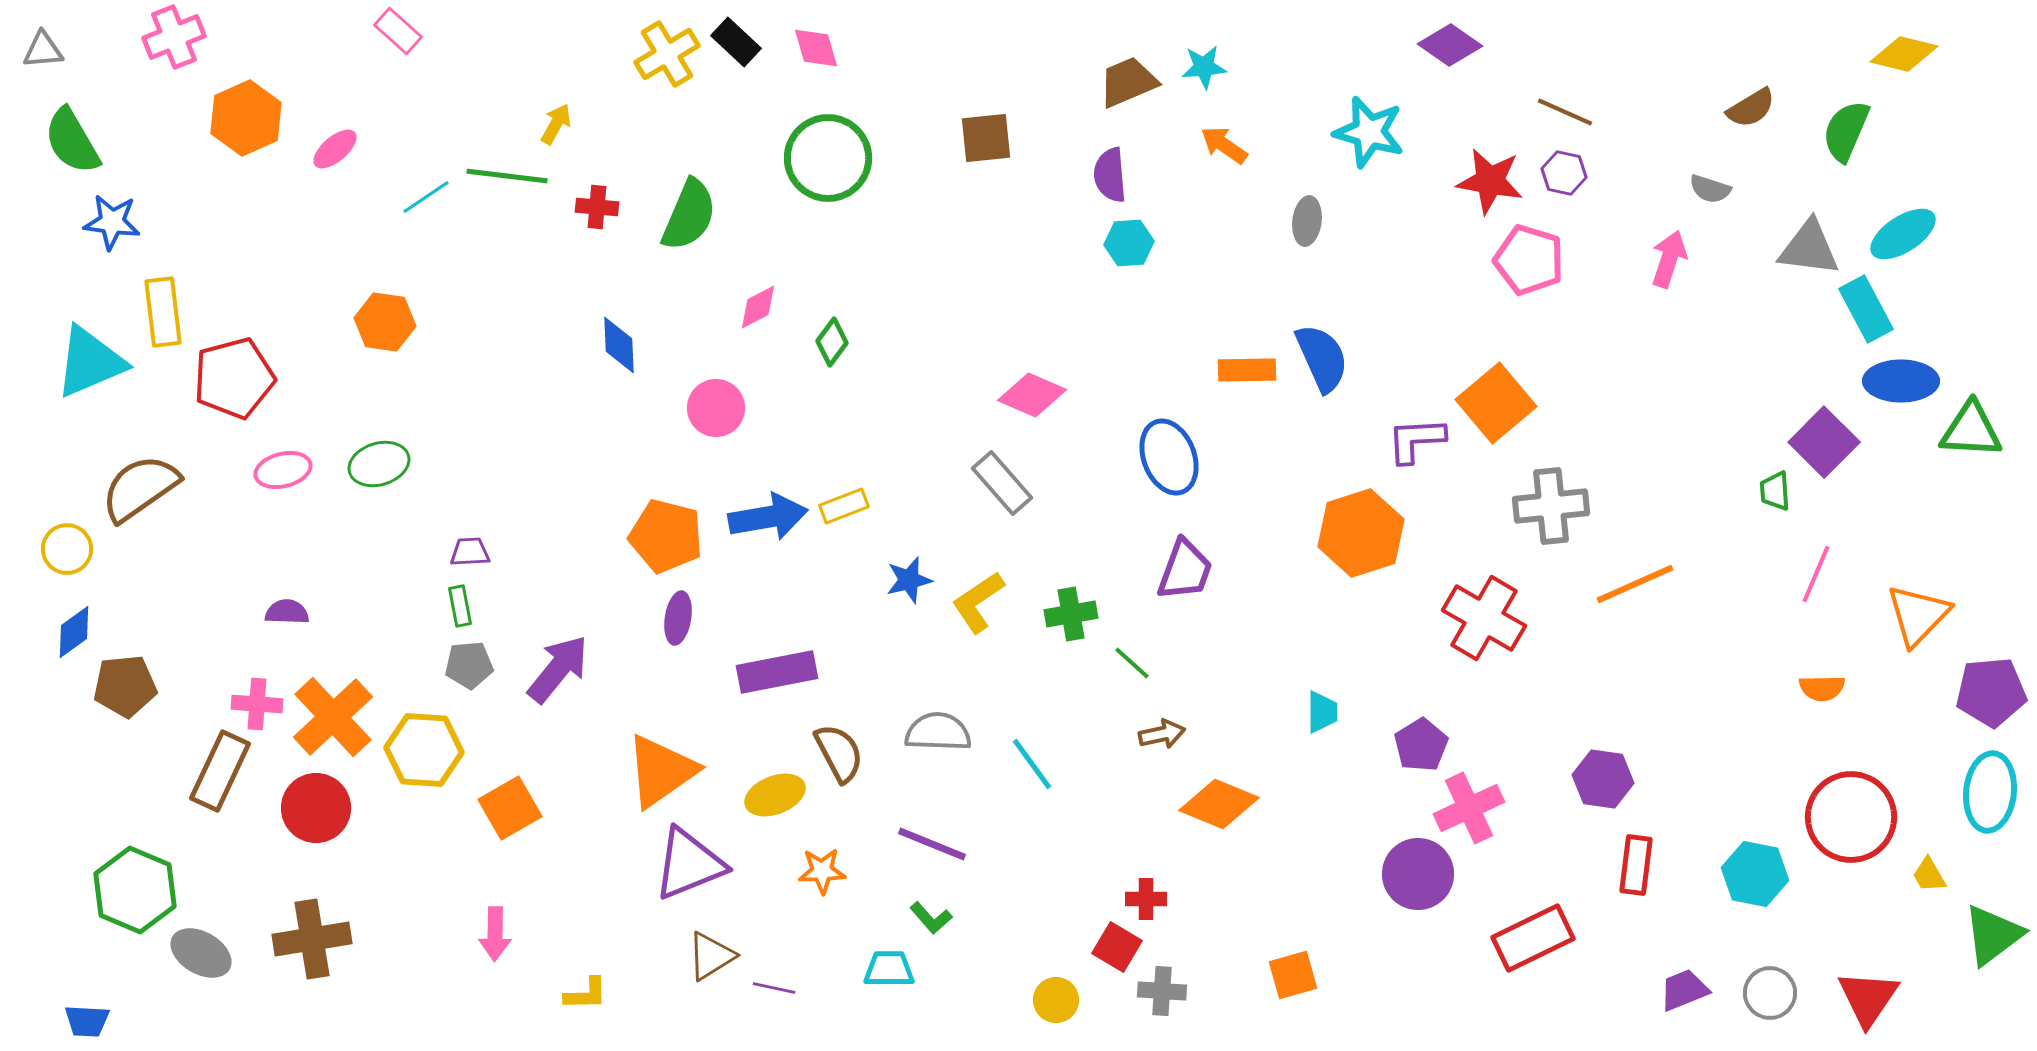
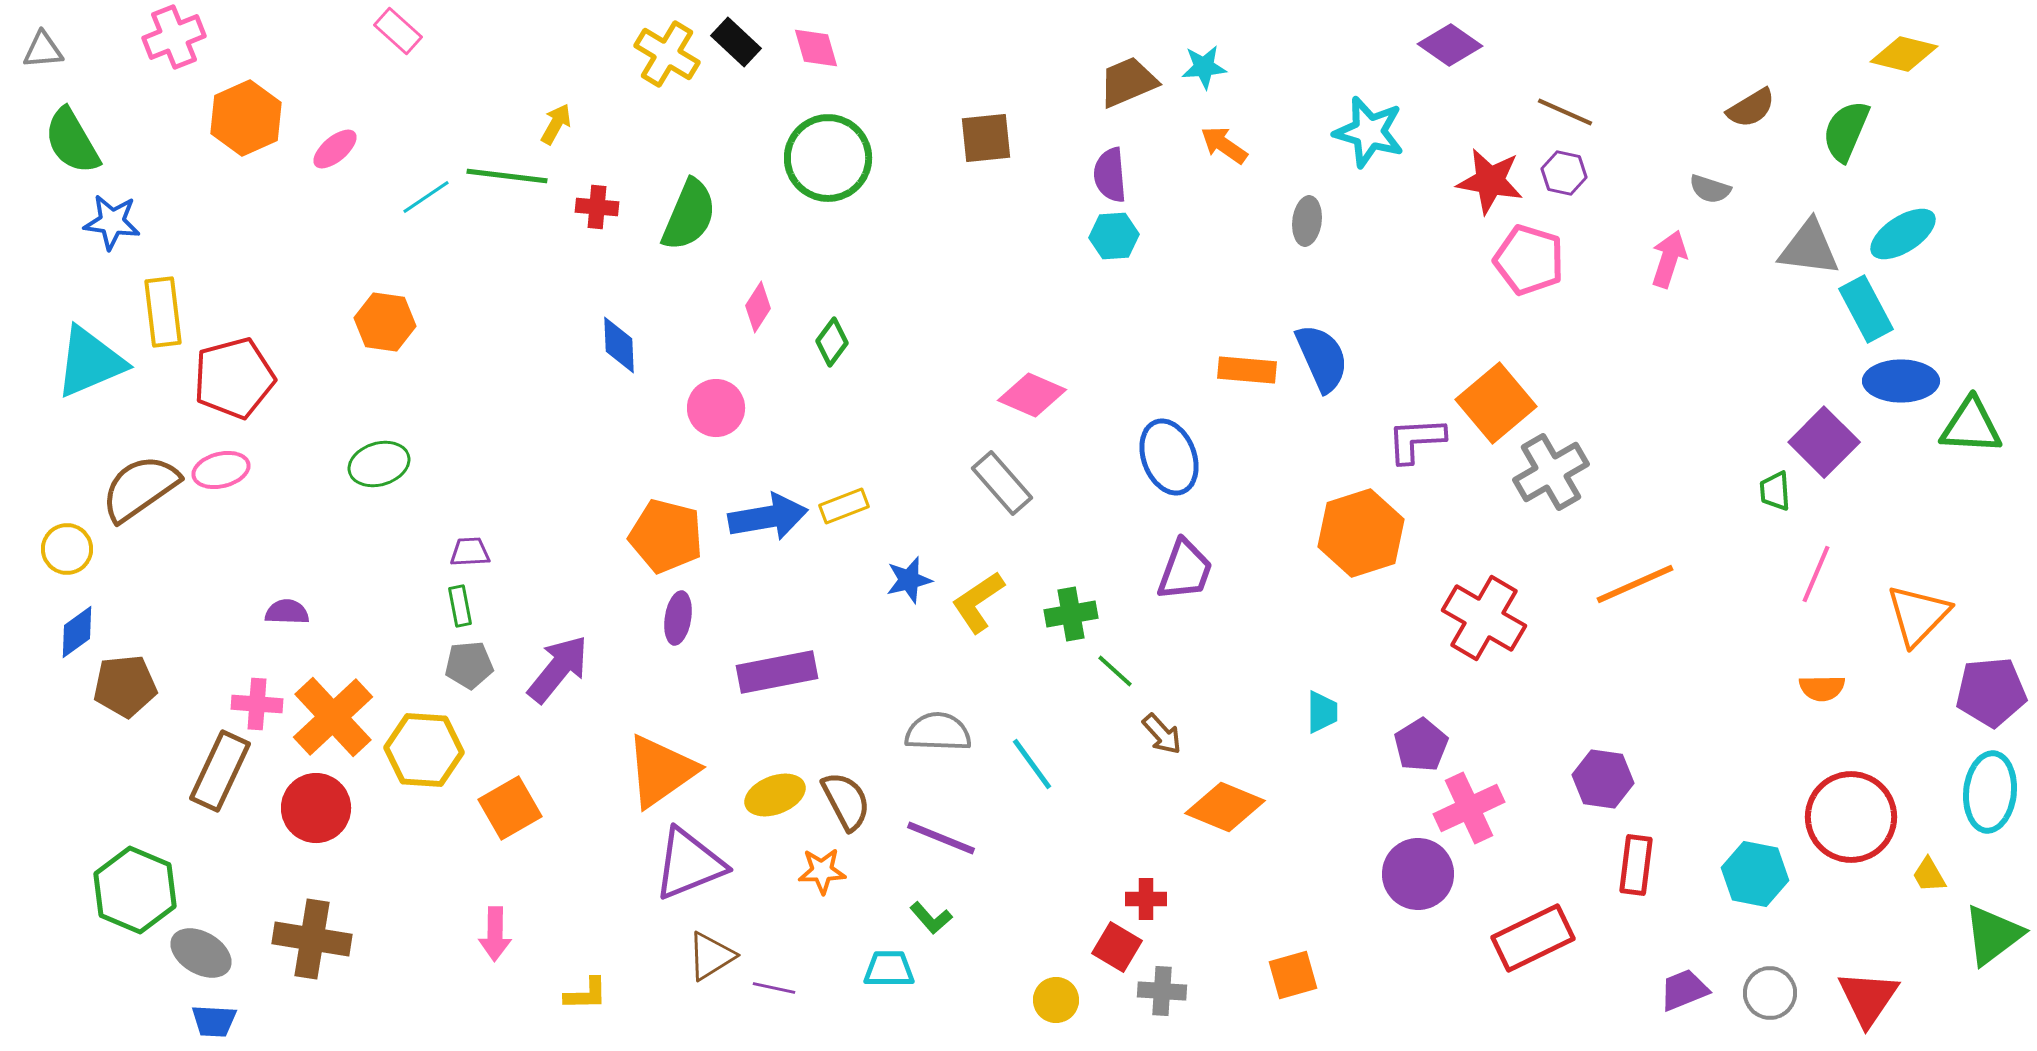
yellow cross at (667, 54): rotated 28 degrees counterclockwise
cyan hexagon at (1129, 243): moved 15 px left, 7 px up
pink diamond at (758, 307): rotated 30 degrees counterclockwise
orange rectangle at (1247, 370): rotated 6 degrees clockwise
green triangle at (1971, 430): moved 4 px up
pink ellipse at (283, 470): moved 62 px left
gray cross at (1551, 506): moved 34 px up; rotated 24 degrees counterclockwise
blue diamond at (74, 632): moved 3 px right
green line at (1132, 663): moved 17 px left, 8 px down
brown arrow at (1162, 734): rotated 60 degrees clockwise
brown semicircle at (839, 753): moved 7 px right, 48 px down
orange diamond at (1219, 804): moved 6 px right, 3 px down
purple line at (932, 844): moved 9 px right, 6 px up
brown cross at (312, 939): rotated 18 degrees clockwise
blue trapezoid at (87, 1021): moved 127 px right
